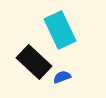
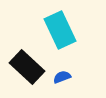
black rectangle: moved 7 px left, 5 px down
